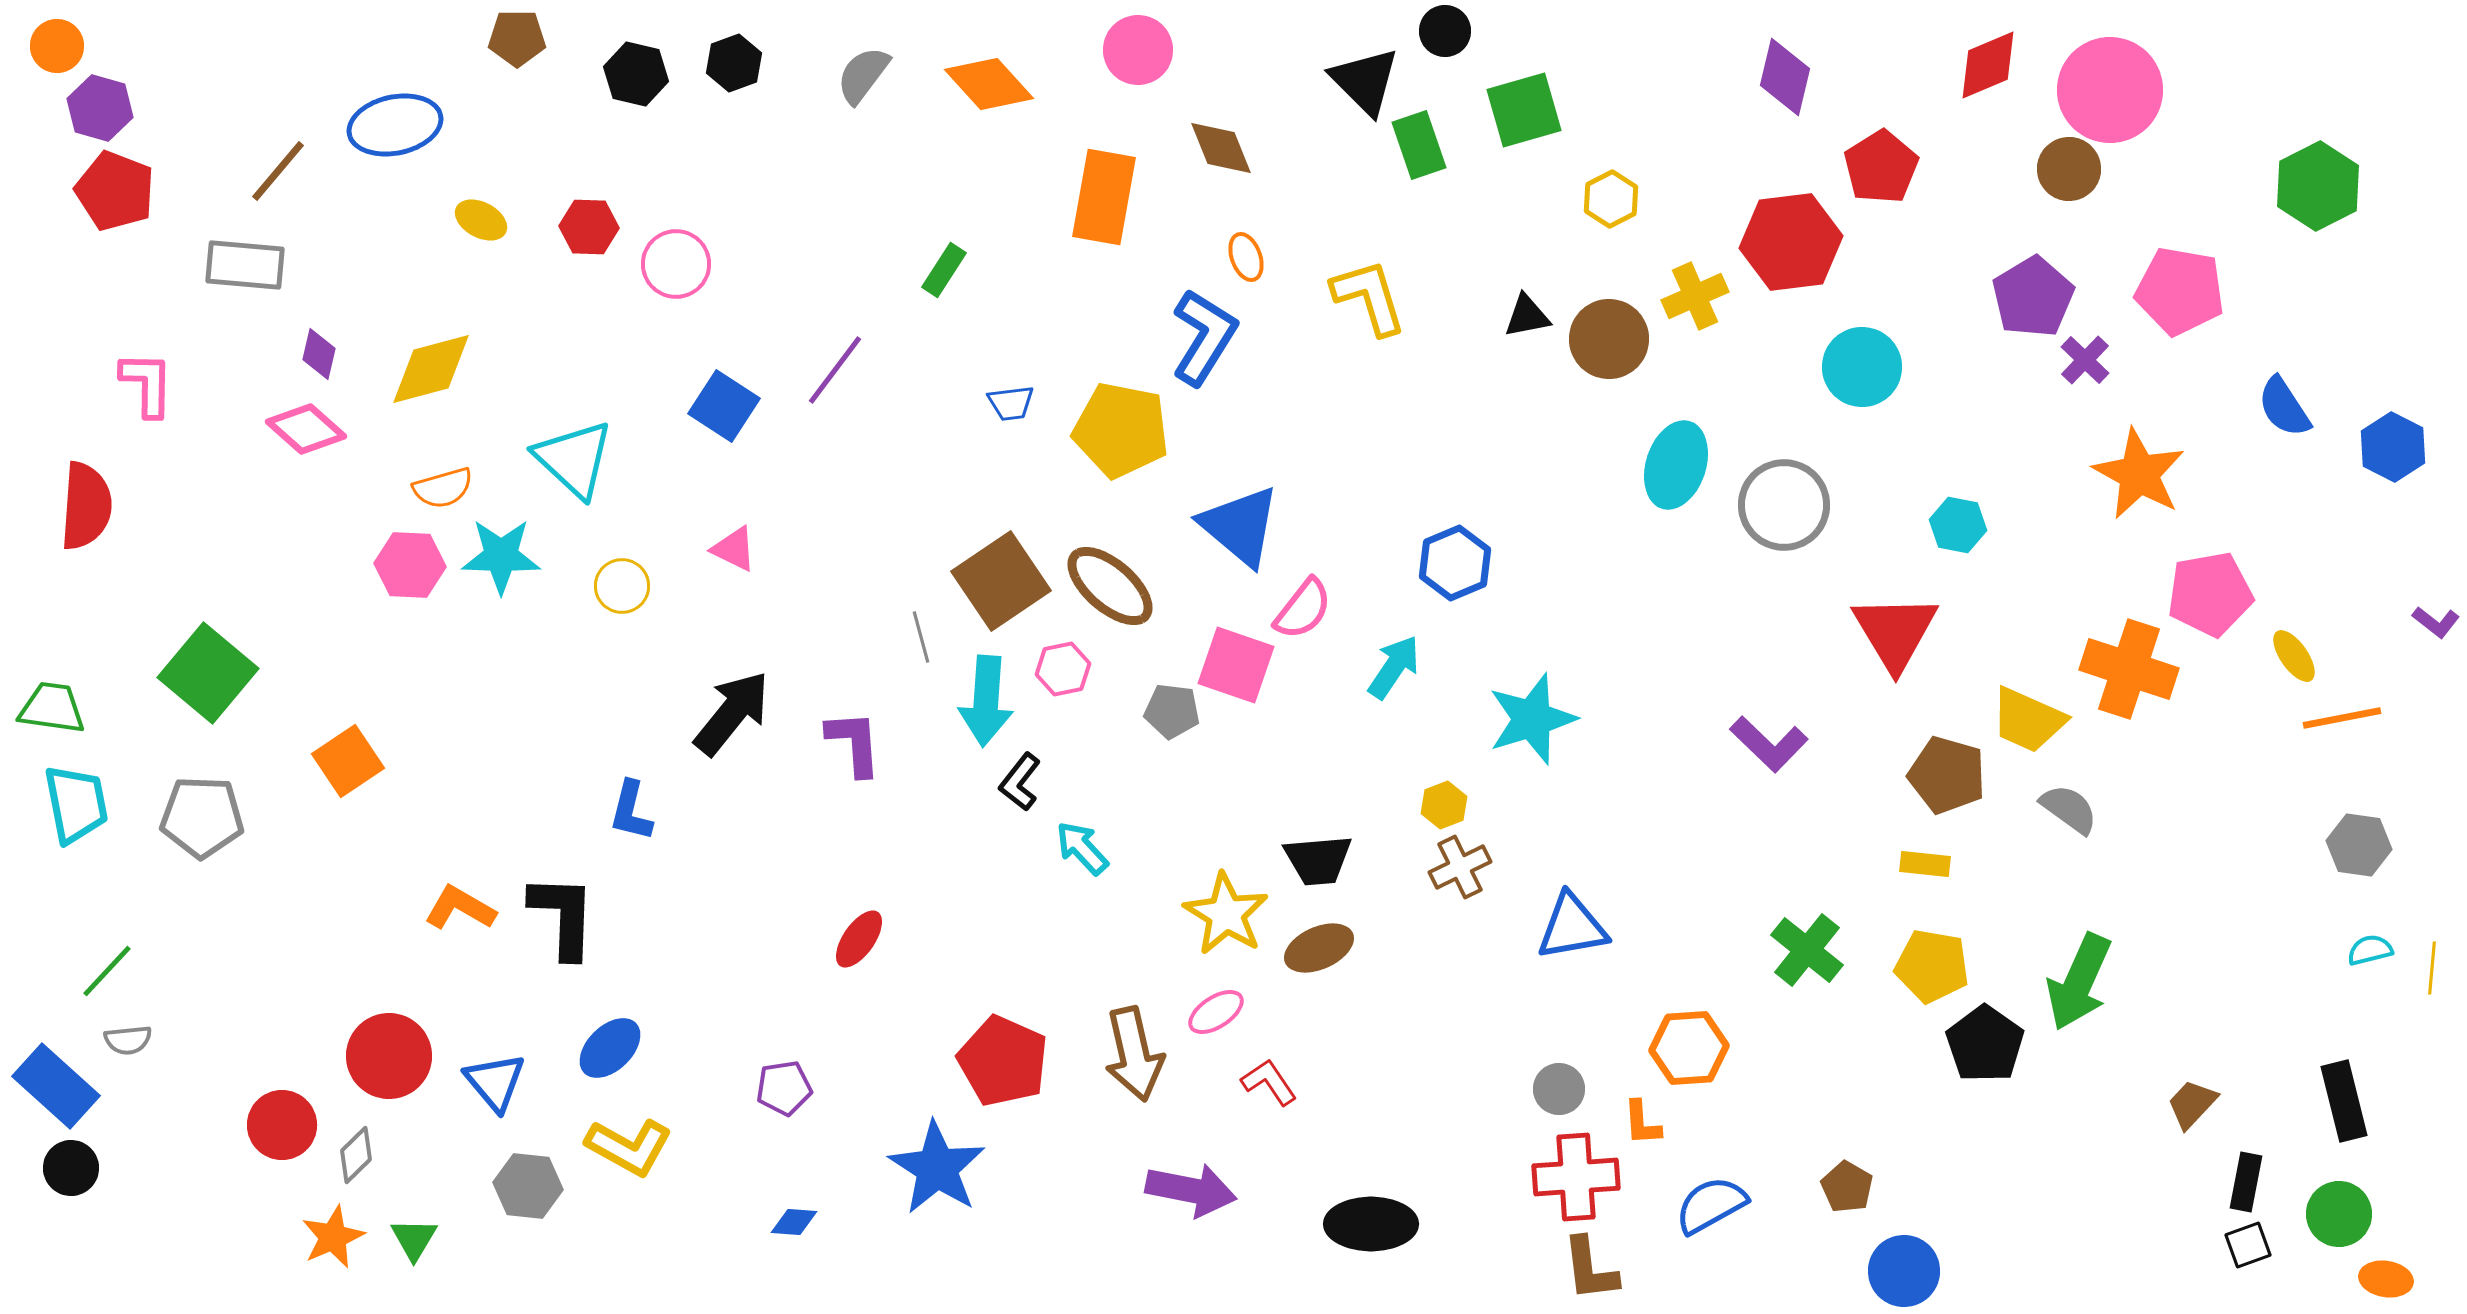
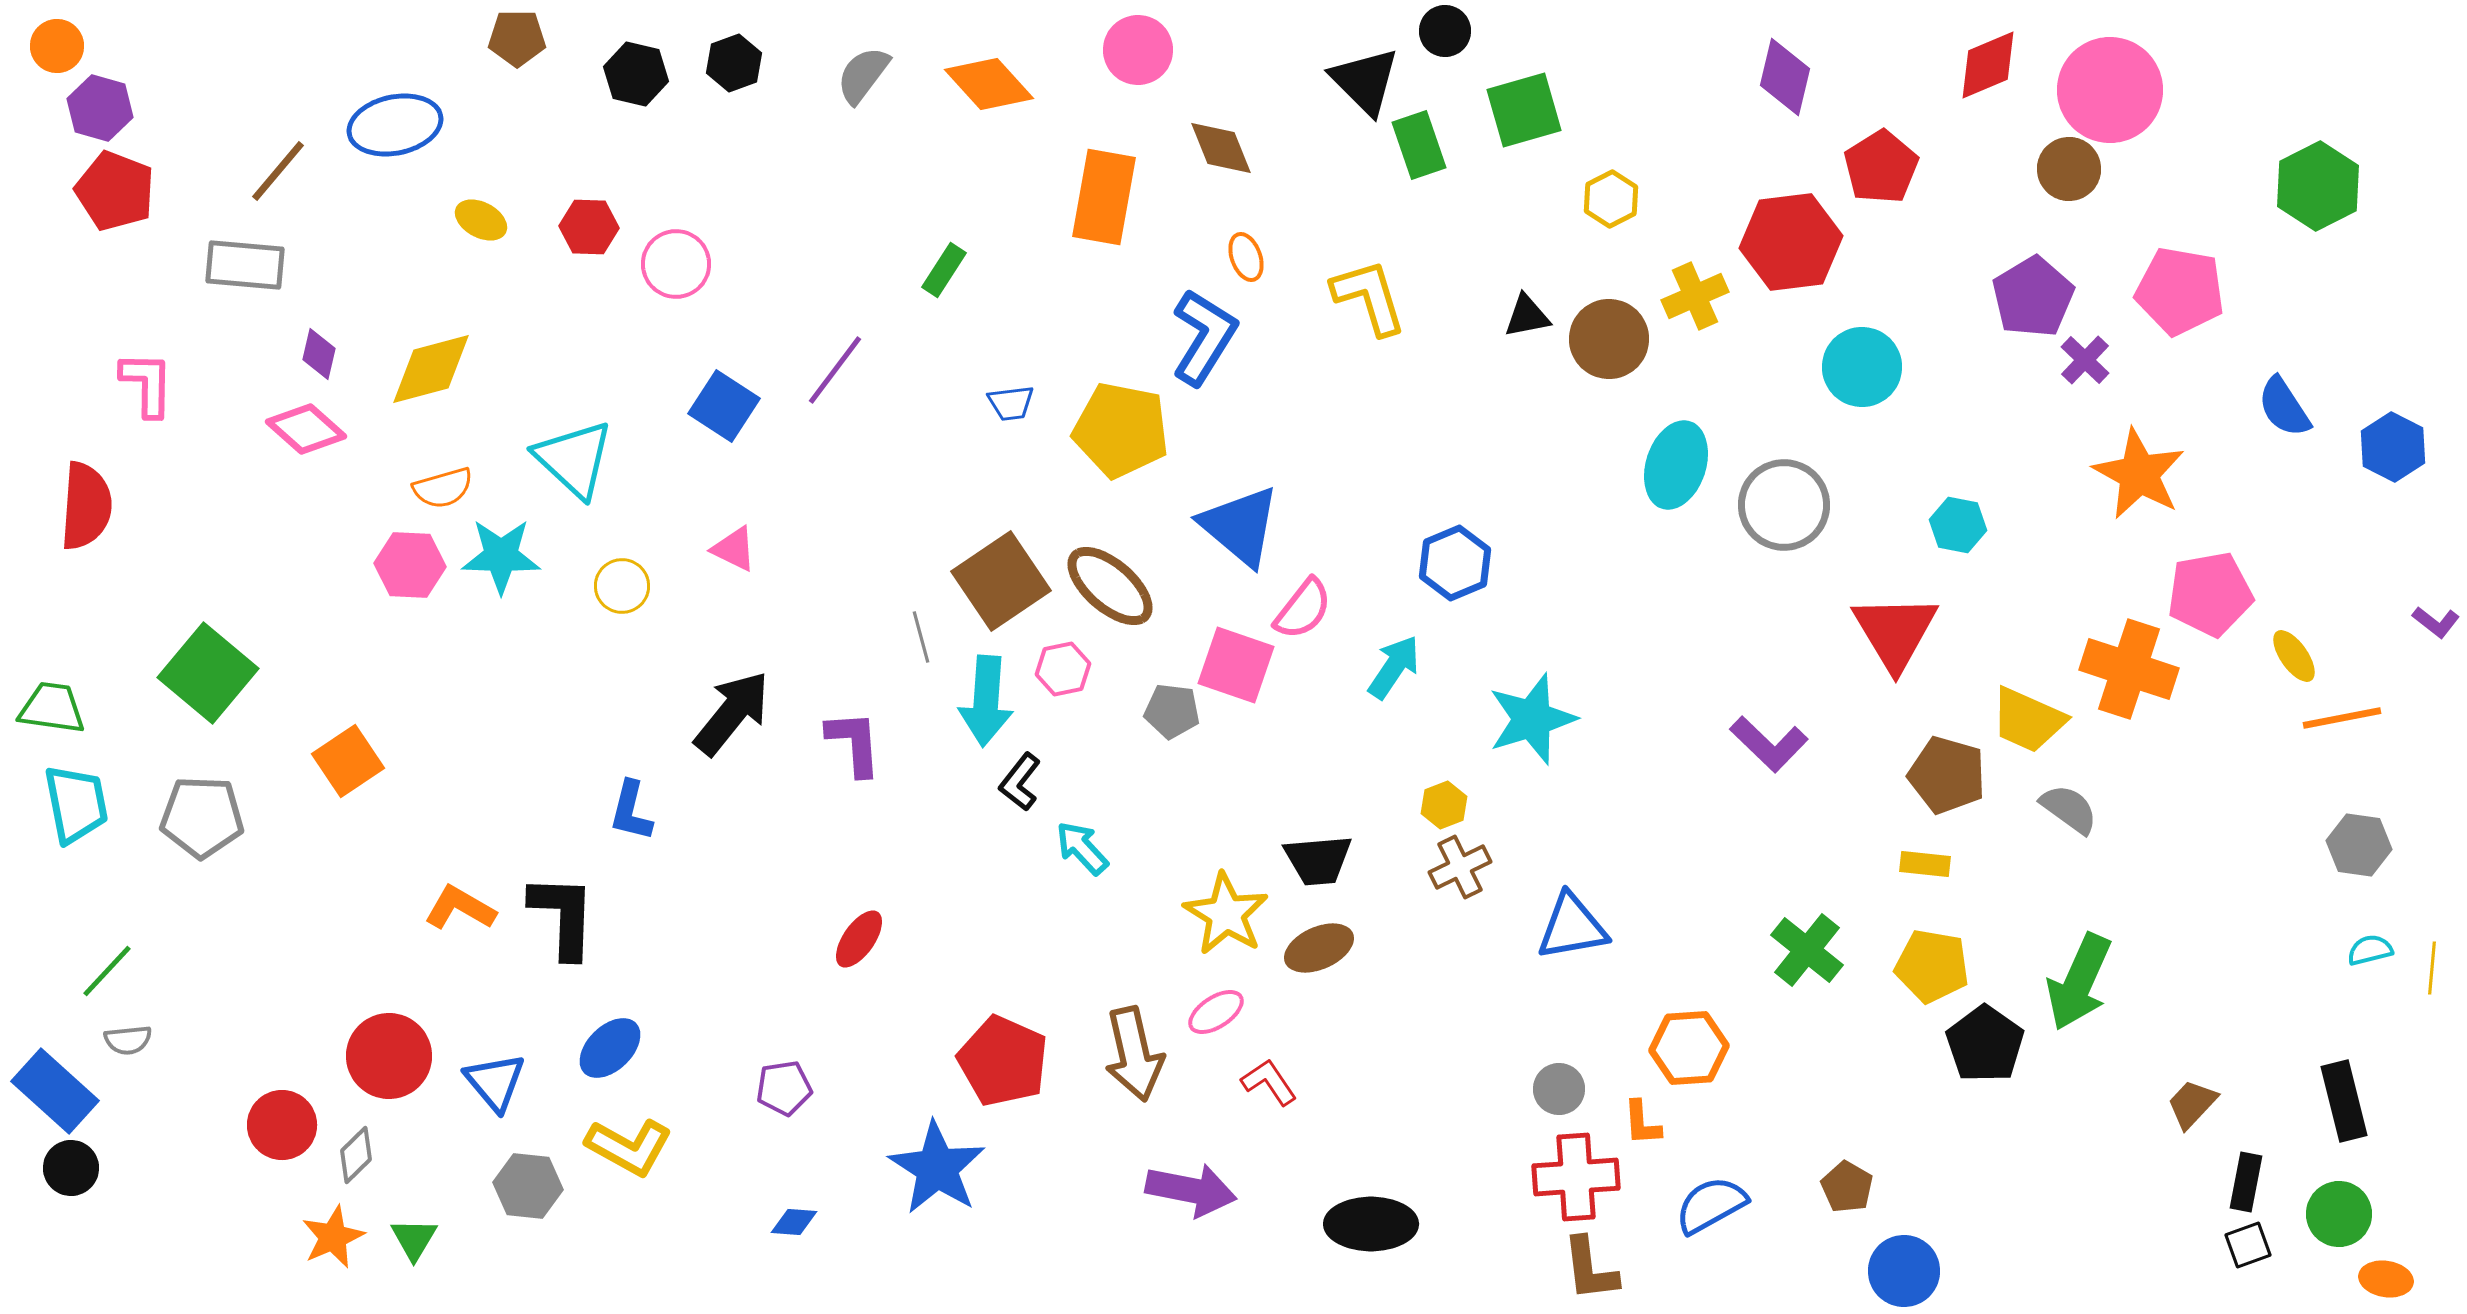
blue rectangle at (56, 1086): moved 1 px left, 5 px down
